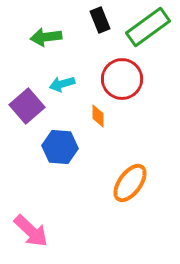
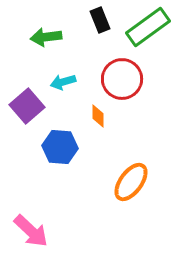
cyan arrow: moved 1 px right, 2 px up
orange ellipse: moved 1 px right, 1 px up
